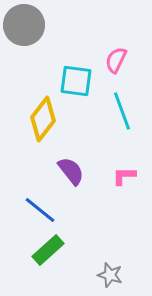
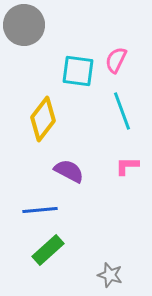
cyan square: moved 2 px right, 10 px up
purple semicircle: moved 2 px left; rotated 24 degrees counterclockwise
pink L-shape: moved 3 px right, 10 px up
blue line: rotated 44 degrees counterclockwise
